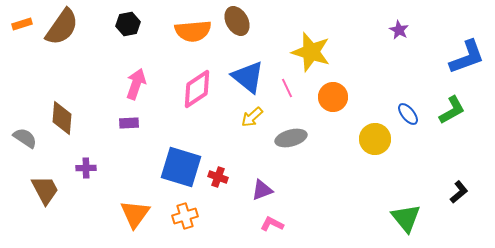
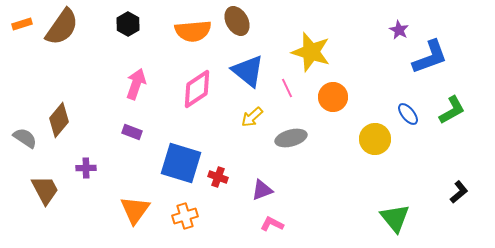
black hexagon: rotated 20 degrees counterclockwise
blue L-shape: moved 37 px left
blue triangle: moved 6 px up
brown diamond: moved 3 px left, 2 px down; rotated 36 degrees clockwise
purple rectangle: moved 3 px right, 9 px down; rotated 24 degrees clockwise
blue square: moved 4 px up
orange triangle: moved 4 px up
green triangle: moved 11 px left
